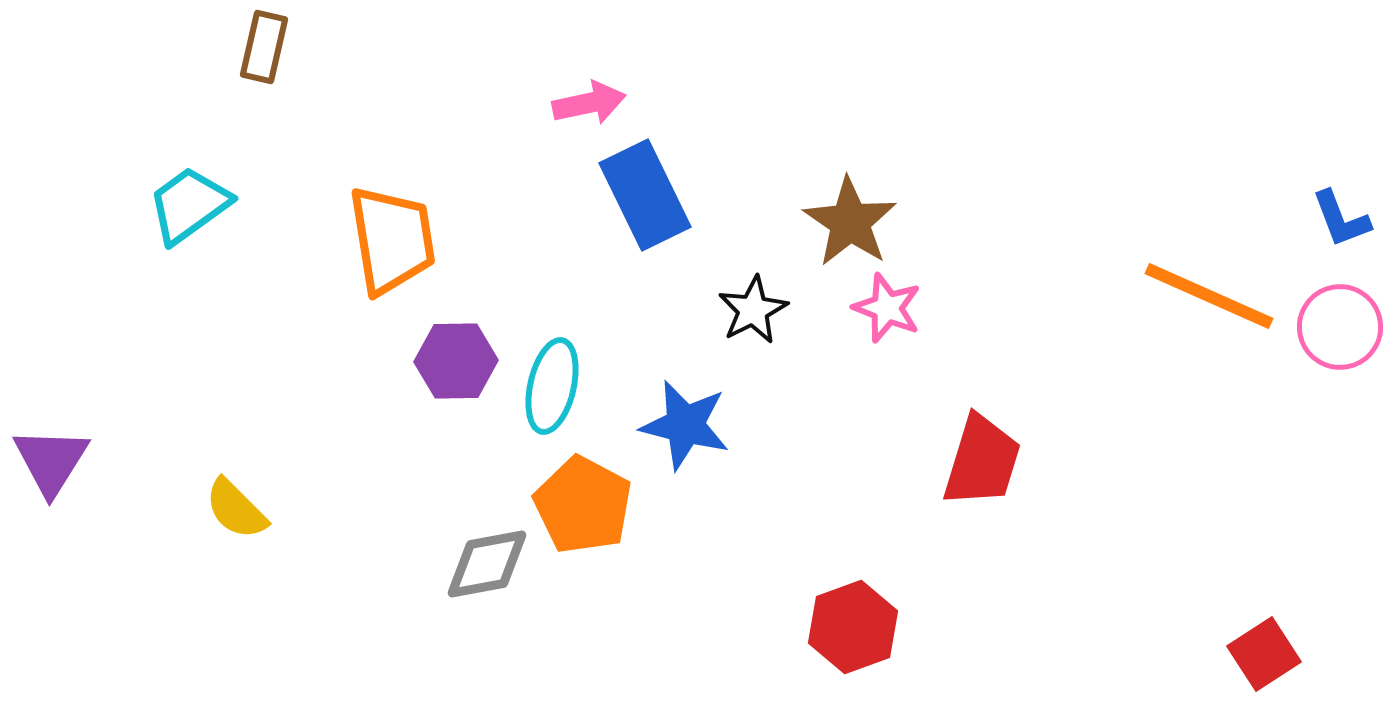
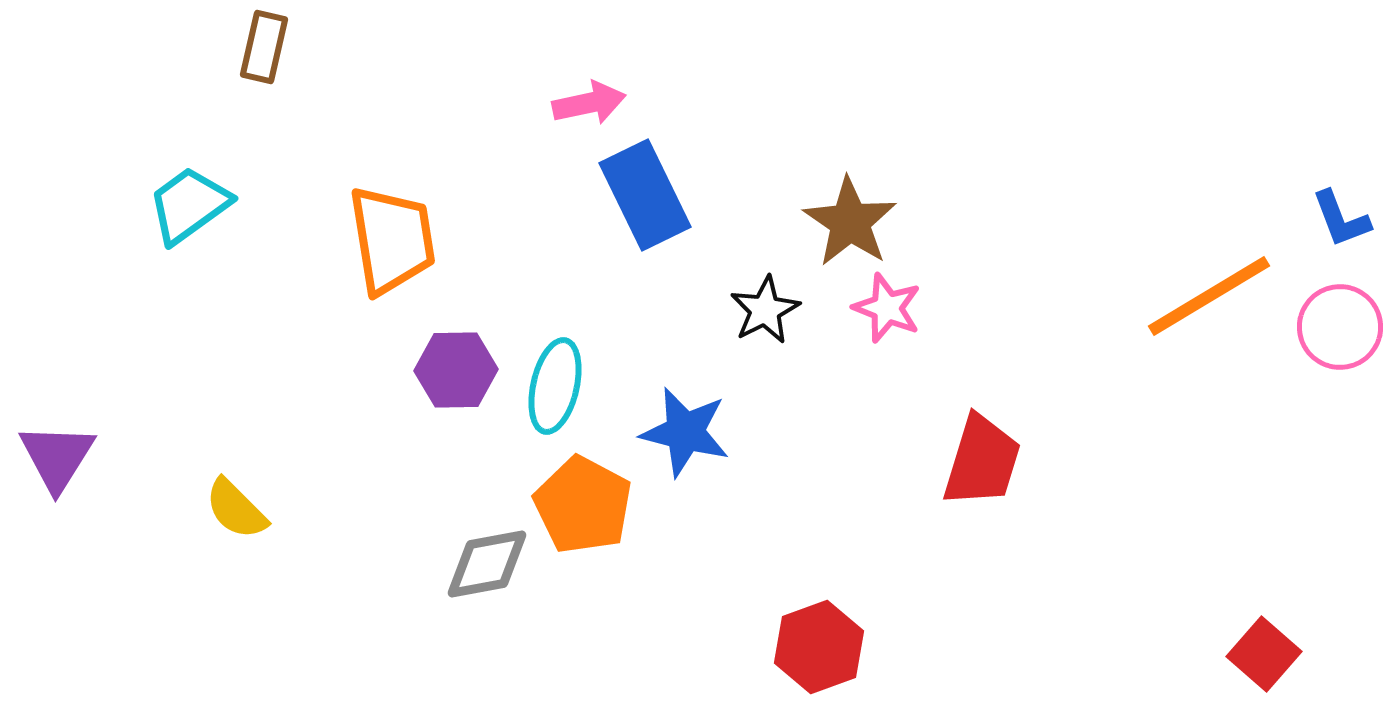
orange line: rotated 55 degrees counterclockwise
black star: moved 12 px right
purple hexagon: moved 9 px down
cyan ellipse: moved 3 px right
blue star: moved 7 px down
purple triangle: moved 6 px right, 4 px up
red hexagon: moved 34 px left, 20 px down
red square: rotated 16 degrees counterclockwise
